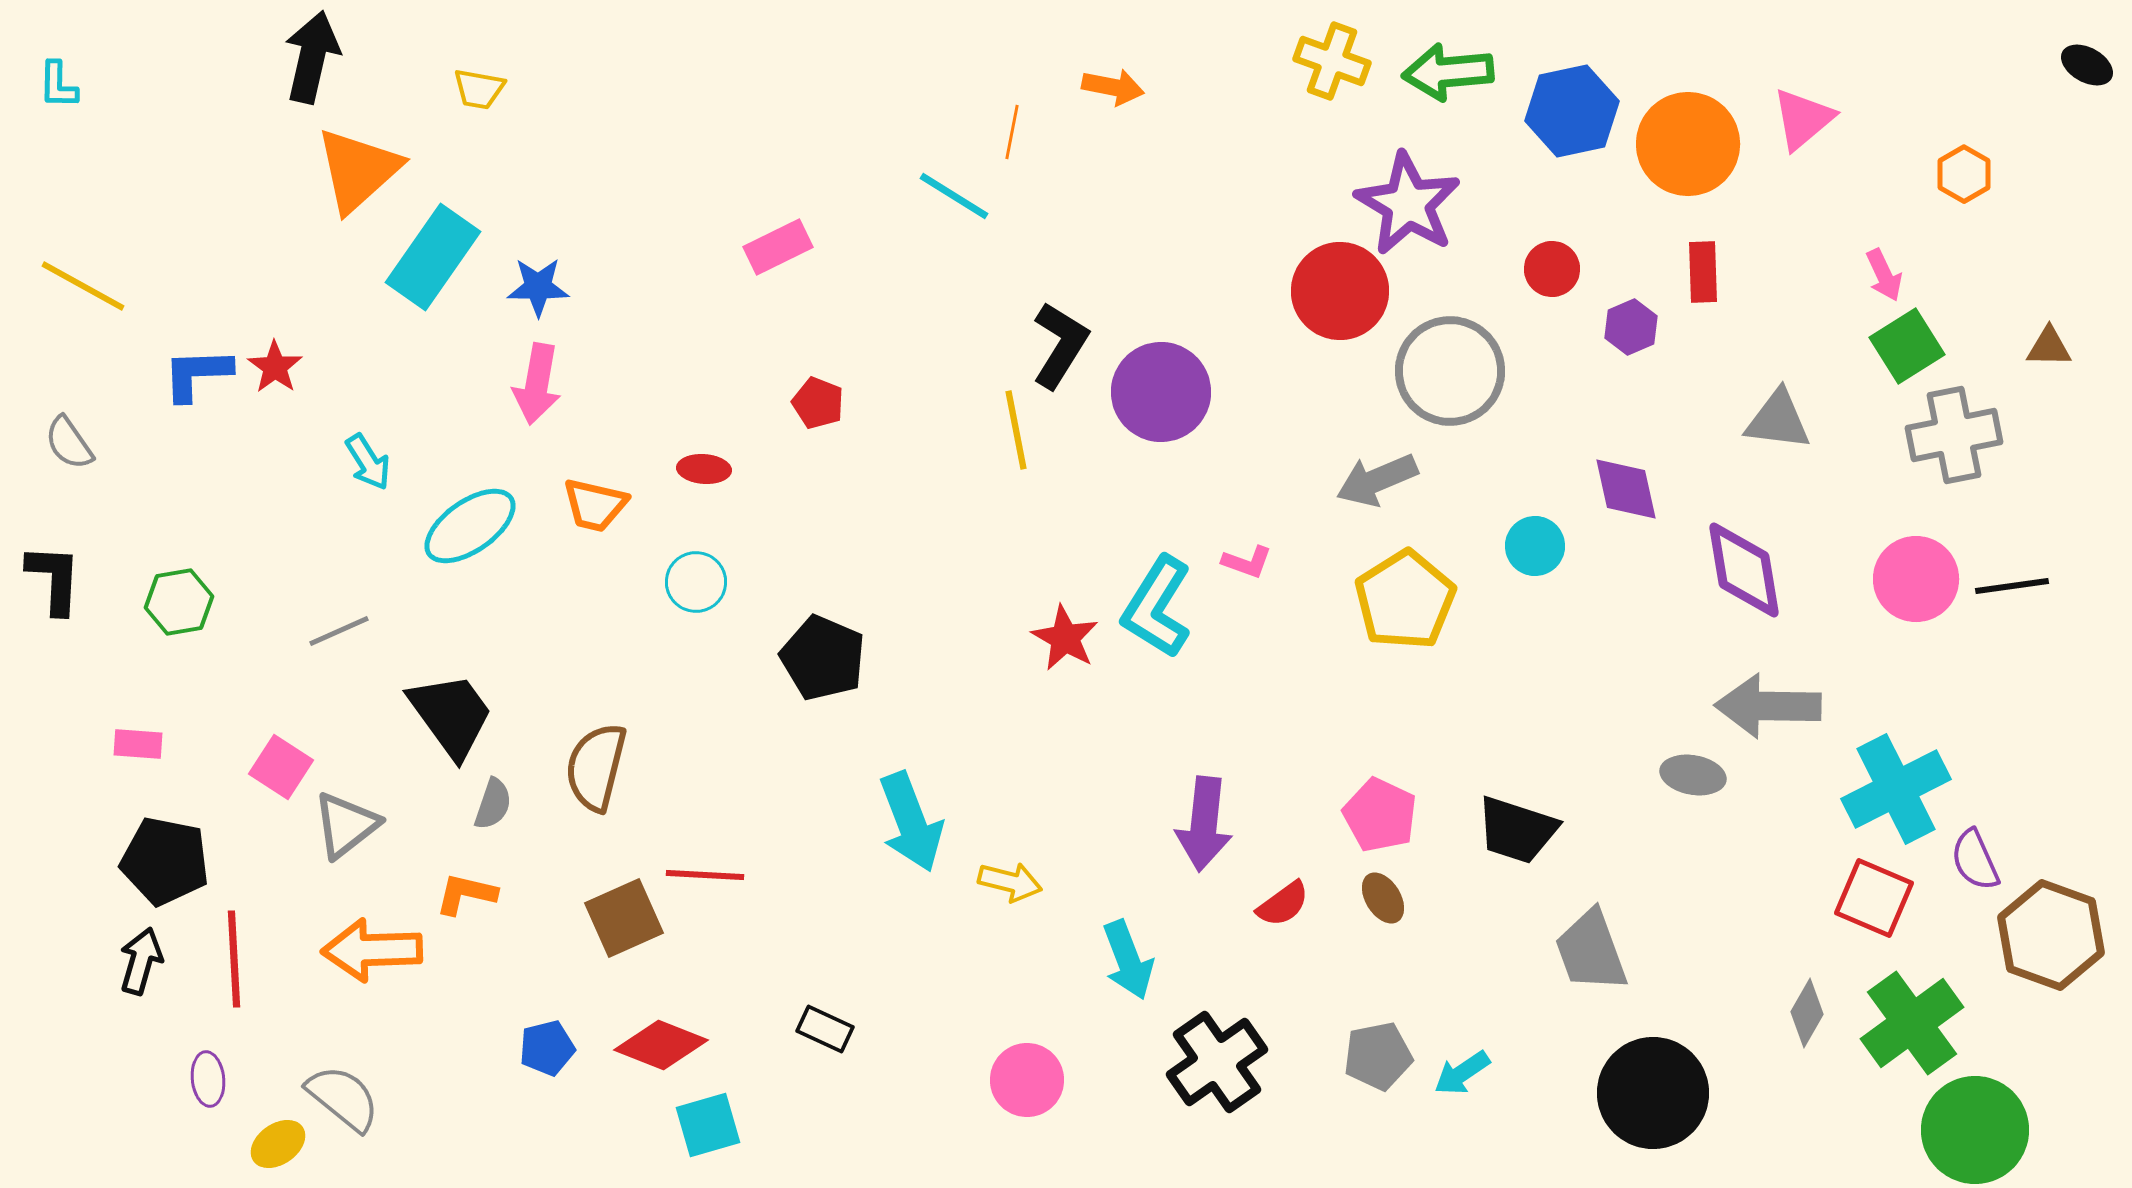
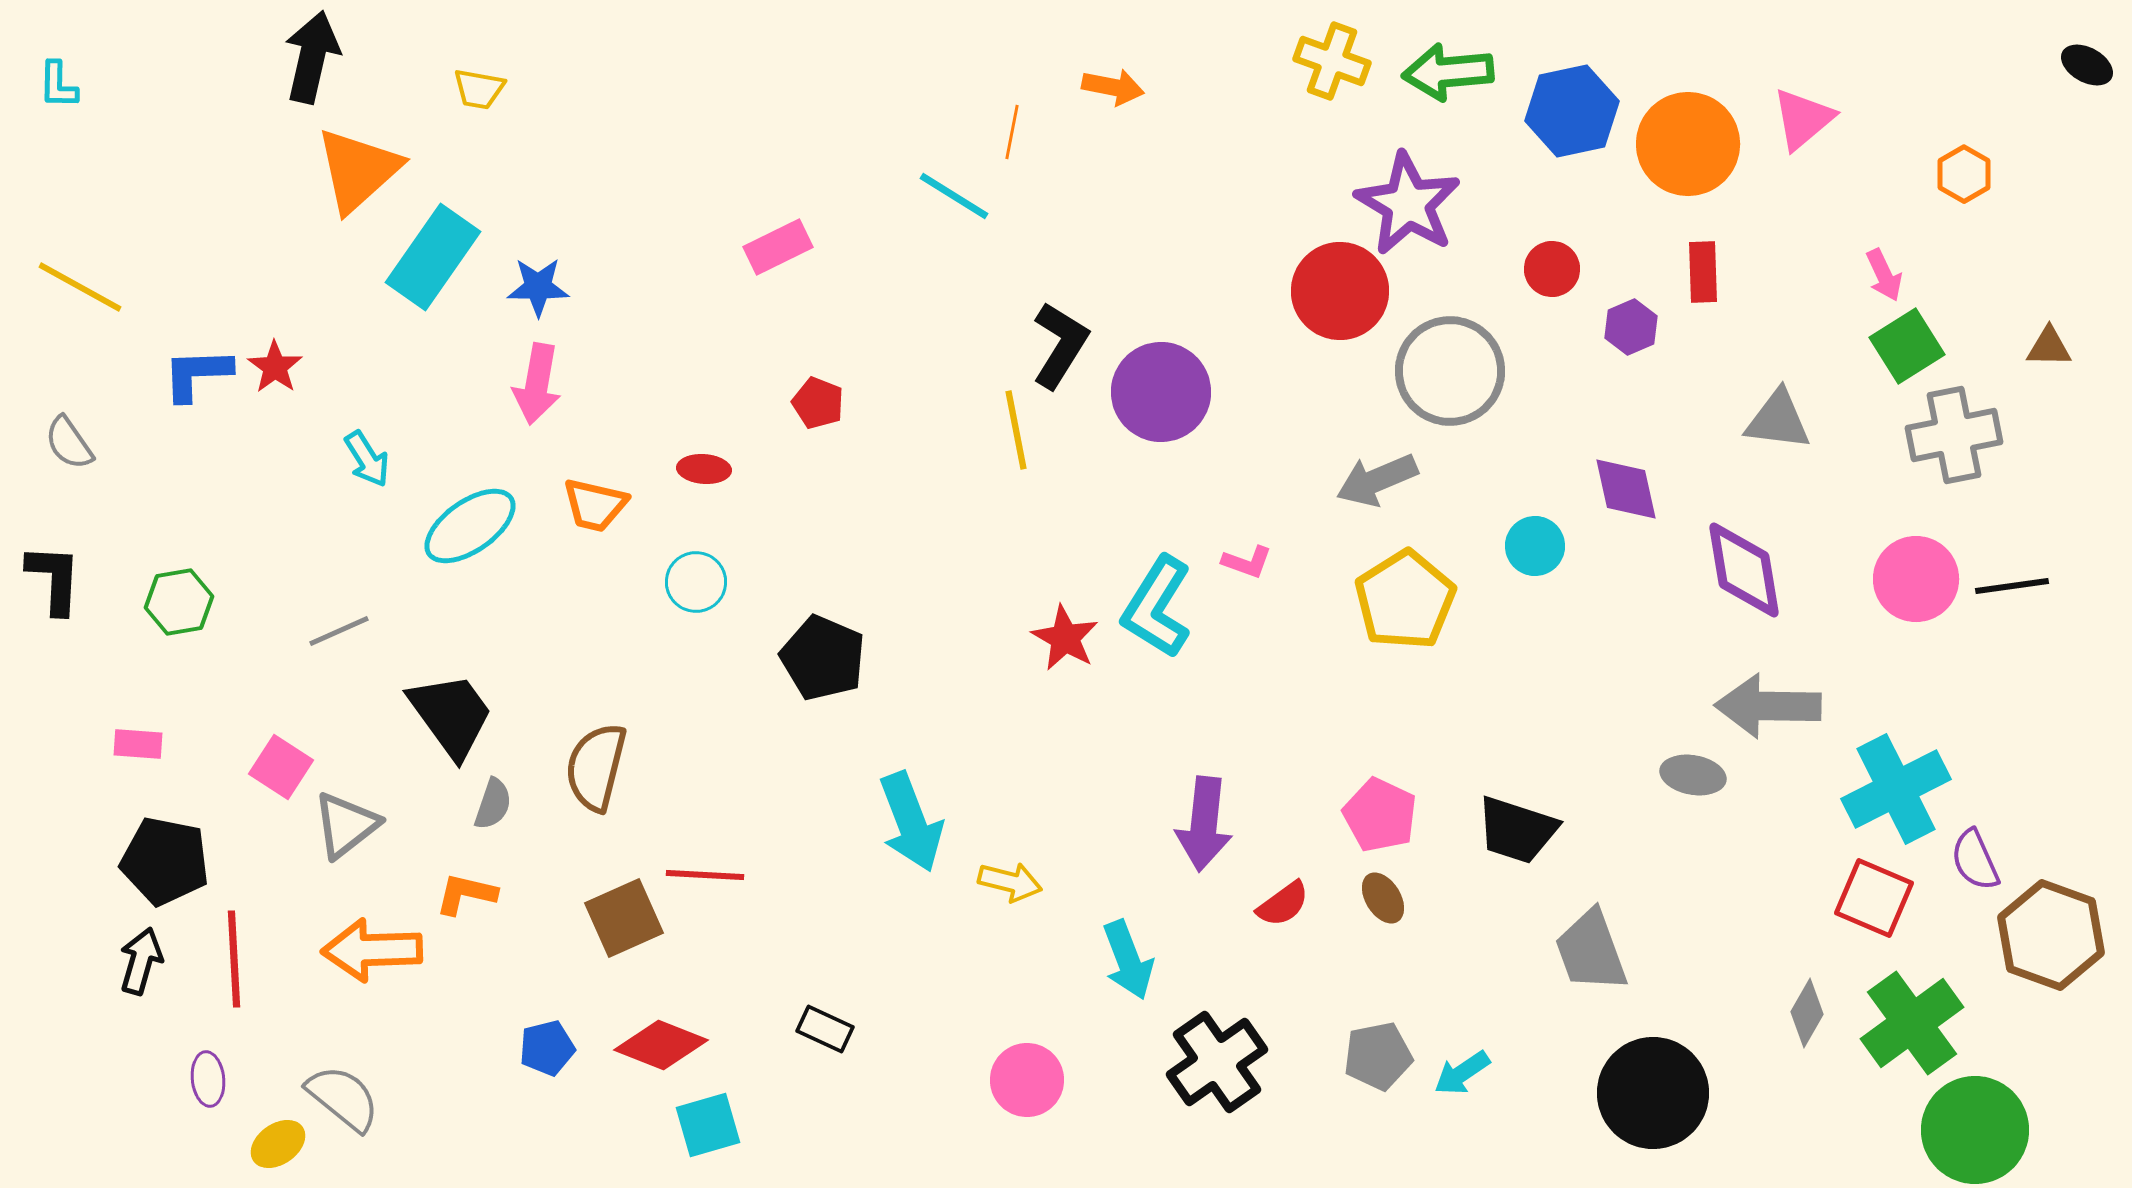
yellow line at (83, 286): moved 3 px left, 1 px down
cyan arrow at (368, 462): moved 1 px left, 3 px up
